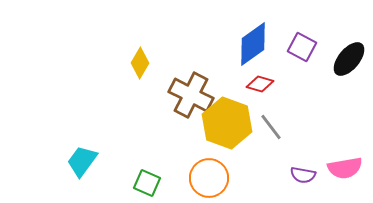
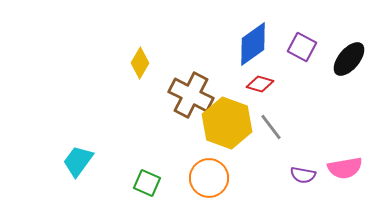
cyan trapezoid: moved 4 px left
